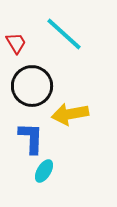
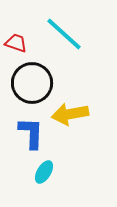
red trapezoid: rotated 40 degrees counterclockwise
black circle: moved 3 px up
blue L-shape: moved 5 px up
cyan ellipse: moved 1 px down
